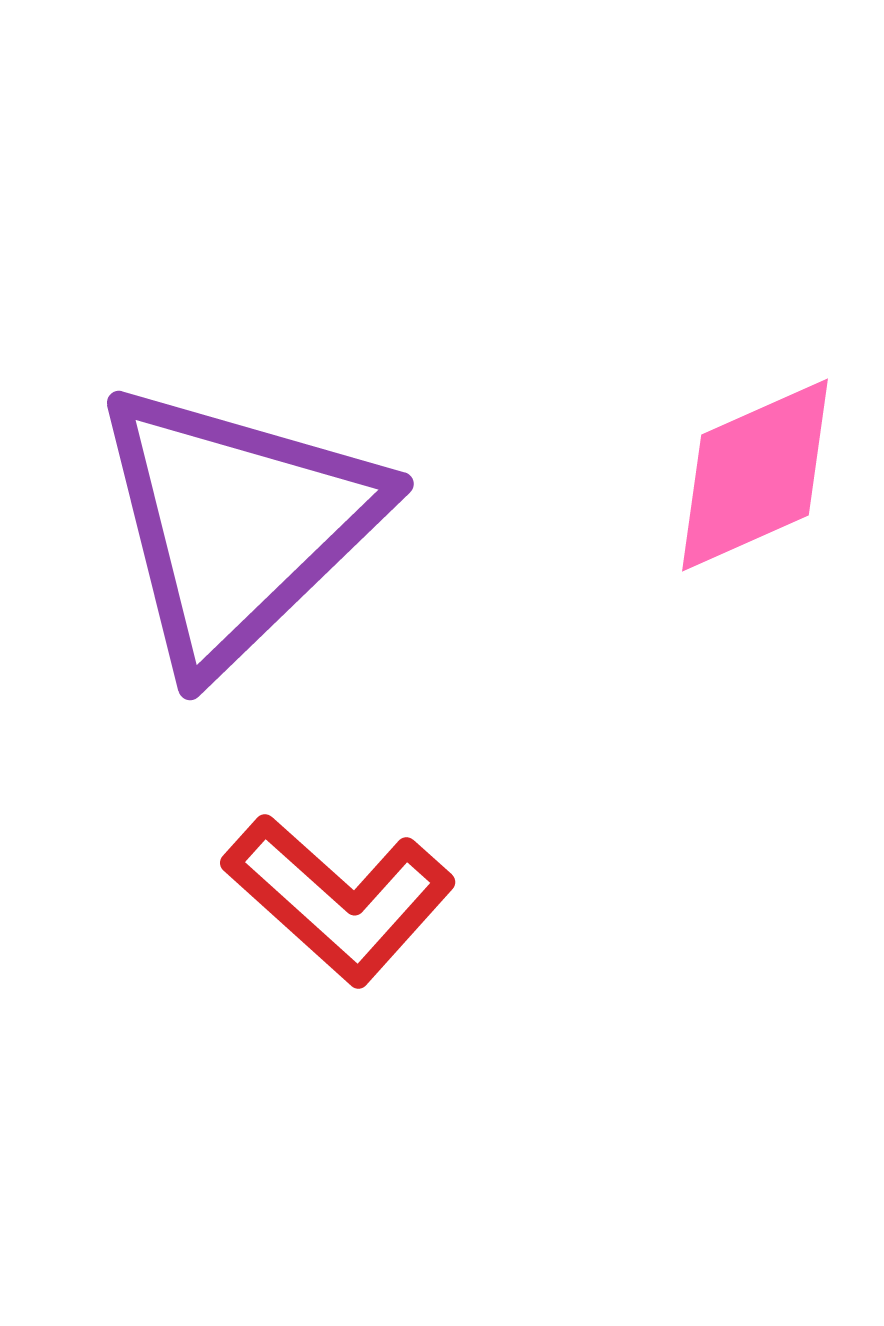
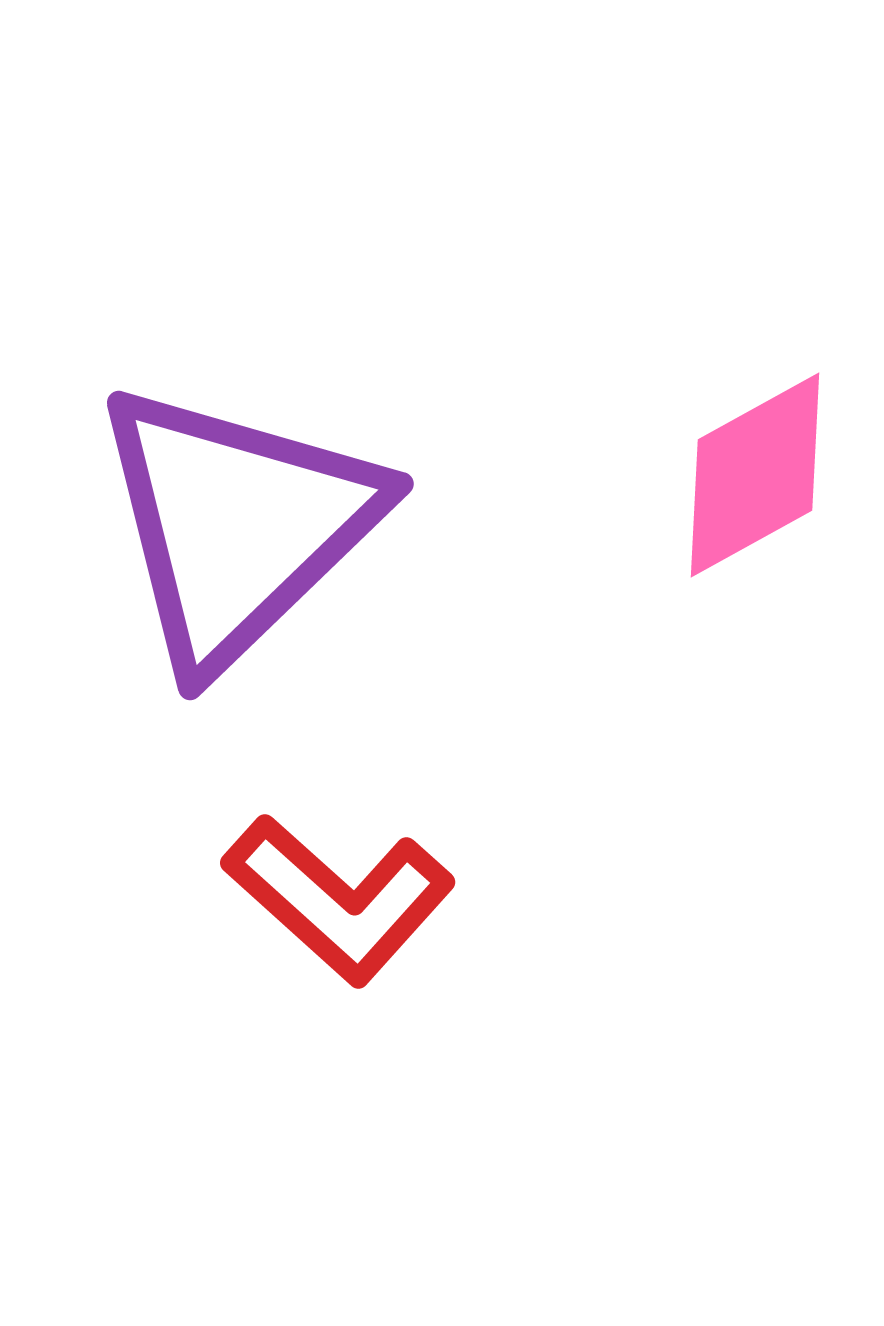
pink diamond: rotated 5 degrees counterclockwise
